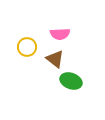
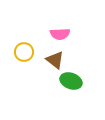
yellow circle: moved 3 px left, 5 px down
brown triangle: moved 1 px down
